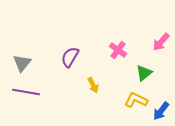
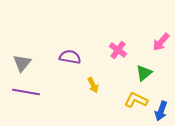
purple semicircle: rotated 70 degrees clockwise
blue arrow: rotated 18 degrees counterclockwise
